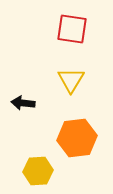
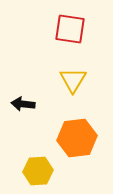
red square: moved 2 px left
yellow triangle: moved 2 px right
black arrow: moved 1 px down
